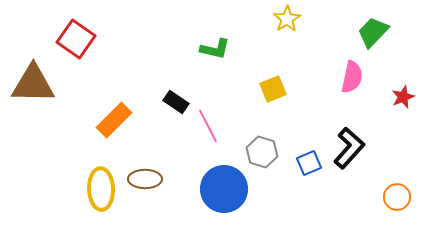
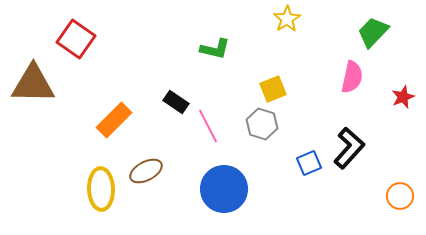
gray hexagon: moved 28 px up
brown ellipse: moved 1 px right, 8 px up; rotated 28 degrees counterclockwise
orange circle: moved 3 px right, 1 px up
